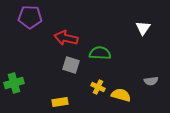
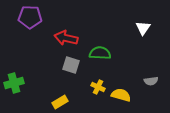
yellow rectangle: rotated 21 degrees counterclockwise
